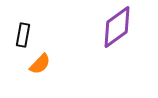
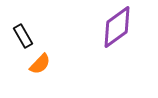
black rectangle: moved 1 px down; rotated 40 degrees counterclockwise
